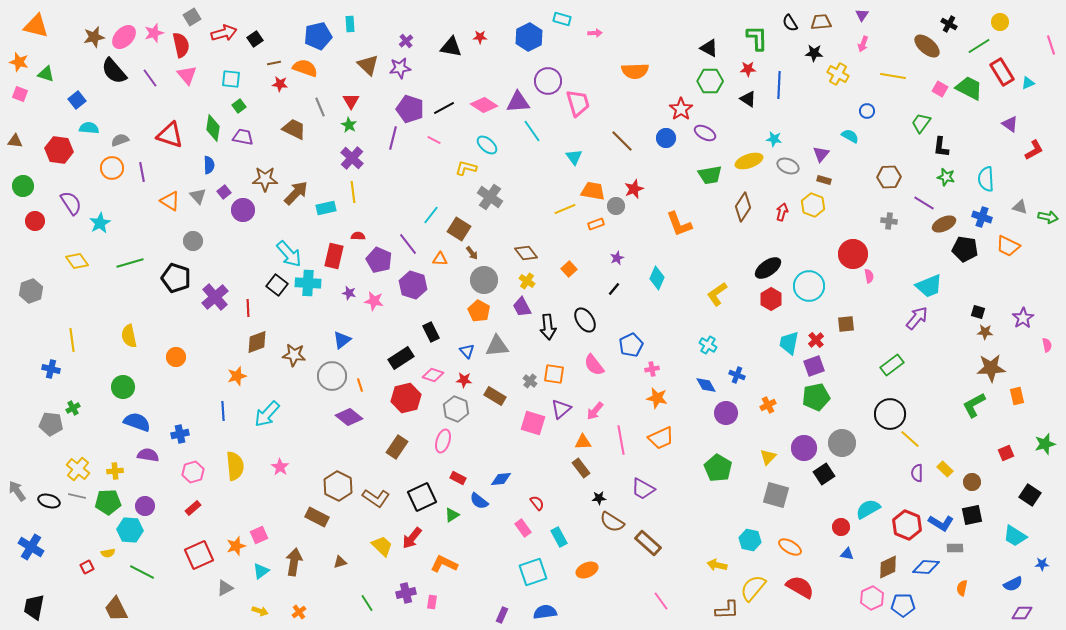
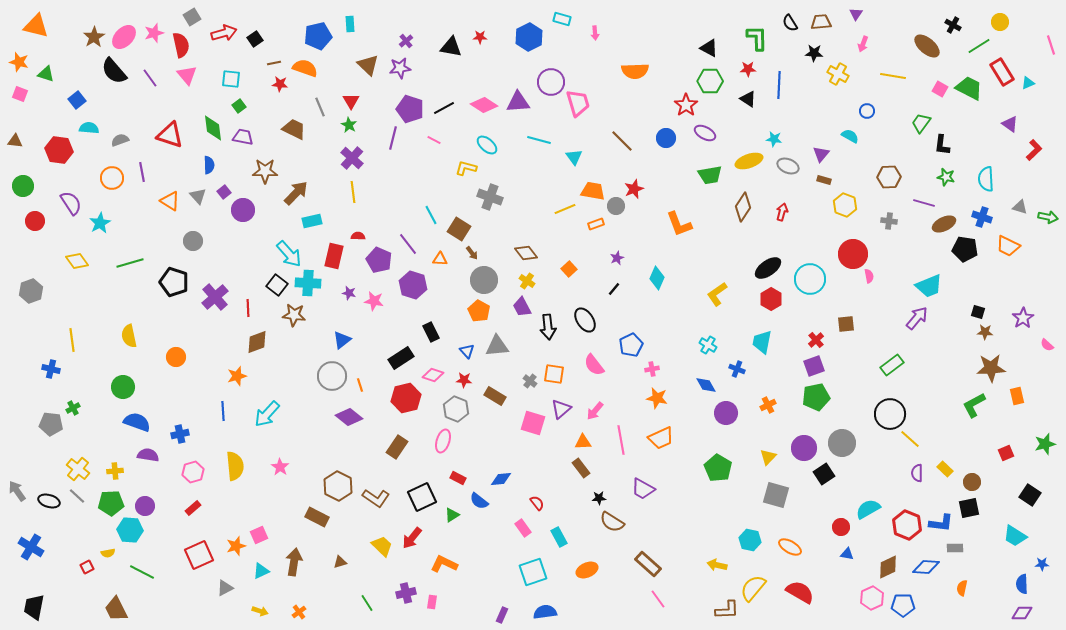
purple triangle at (862, 15): moved 6 px left, 1 px up
black cross at (949, 24): moved 4 px right, 1 px down
pink arrow at (595, 33): rotated 88 degrees clockwise
brown star at (94, 37): rotated 20 degrees counterclockwise
purple circle at (548, 81): moved 3 px right, 1 px down
red star at (681, 109): moved 5 px right, 4 px up
green diamond at (213, 128): rotated 16 degrees counterclockwise
cyan line at (532, 131): moved 7 px right, 9 px down; rotated 40 degrees counterclockwise
black L-shape at (941, 147): moved 1 px right, 2 px up
red L-shape at (1034, 150): rotated 15 degrees counterclockwise
orange circle at (112, 168): moved 10 px down
brown star at (265, 179): moved 8 px up
gray cross at (490, 197): rotated 15 degrees counterclockwise
purple line at (924, 203): rotated 15 degrees counterclockwise
yellow hexagon at (813, 205): moved 32 px right
cyan rectangle at (326, 208): moved 14 px left, 13 px down
cyan line at (431, 215): rotated 66 degrees counterclockwise
black pentagon at (176, 278): moved 2 px left, 4 px down
cyan circle at (809, 286): moved 1 px right, 7 px up
cyan trapezoid at (789, 343): moved 27 px left, 1 px up
pink semicircle at (1047, 345): rotated 144 degrees clockwise
brown star at (294, 355): moved 40 px up
blue cross at (737, 375): moved 6 px up
gray line at (77, 496): rotated 30 degrees clockwise
green pentagon at (108, 502): moved 3 px right, 1 px down
black square at (972, 515): moved 3 px left, 7 px up
blue L-shape at (941, 523): rotated 25 degrees counterclockwise
brown rectangle at (648, 543): moved 21 px down
cyan triangle at (261, 571): rotated 12 degrees clockwise
blue semicircle at (1013, 584): moved 9 px right; rotated 114 degrees clockwise
red semicircle at (800, 587): moved 5 px down
pink line at (661, 601): moved 3 px left, 2 px up
